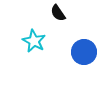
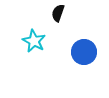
black semicircle: rotated 54 degrees clockwise
